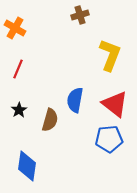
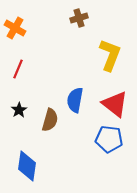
brown cross: moved 1 px left, 3 px down
blue pentagon: rotated 12 degrees clockwise
